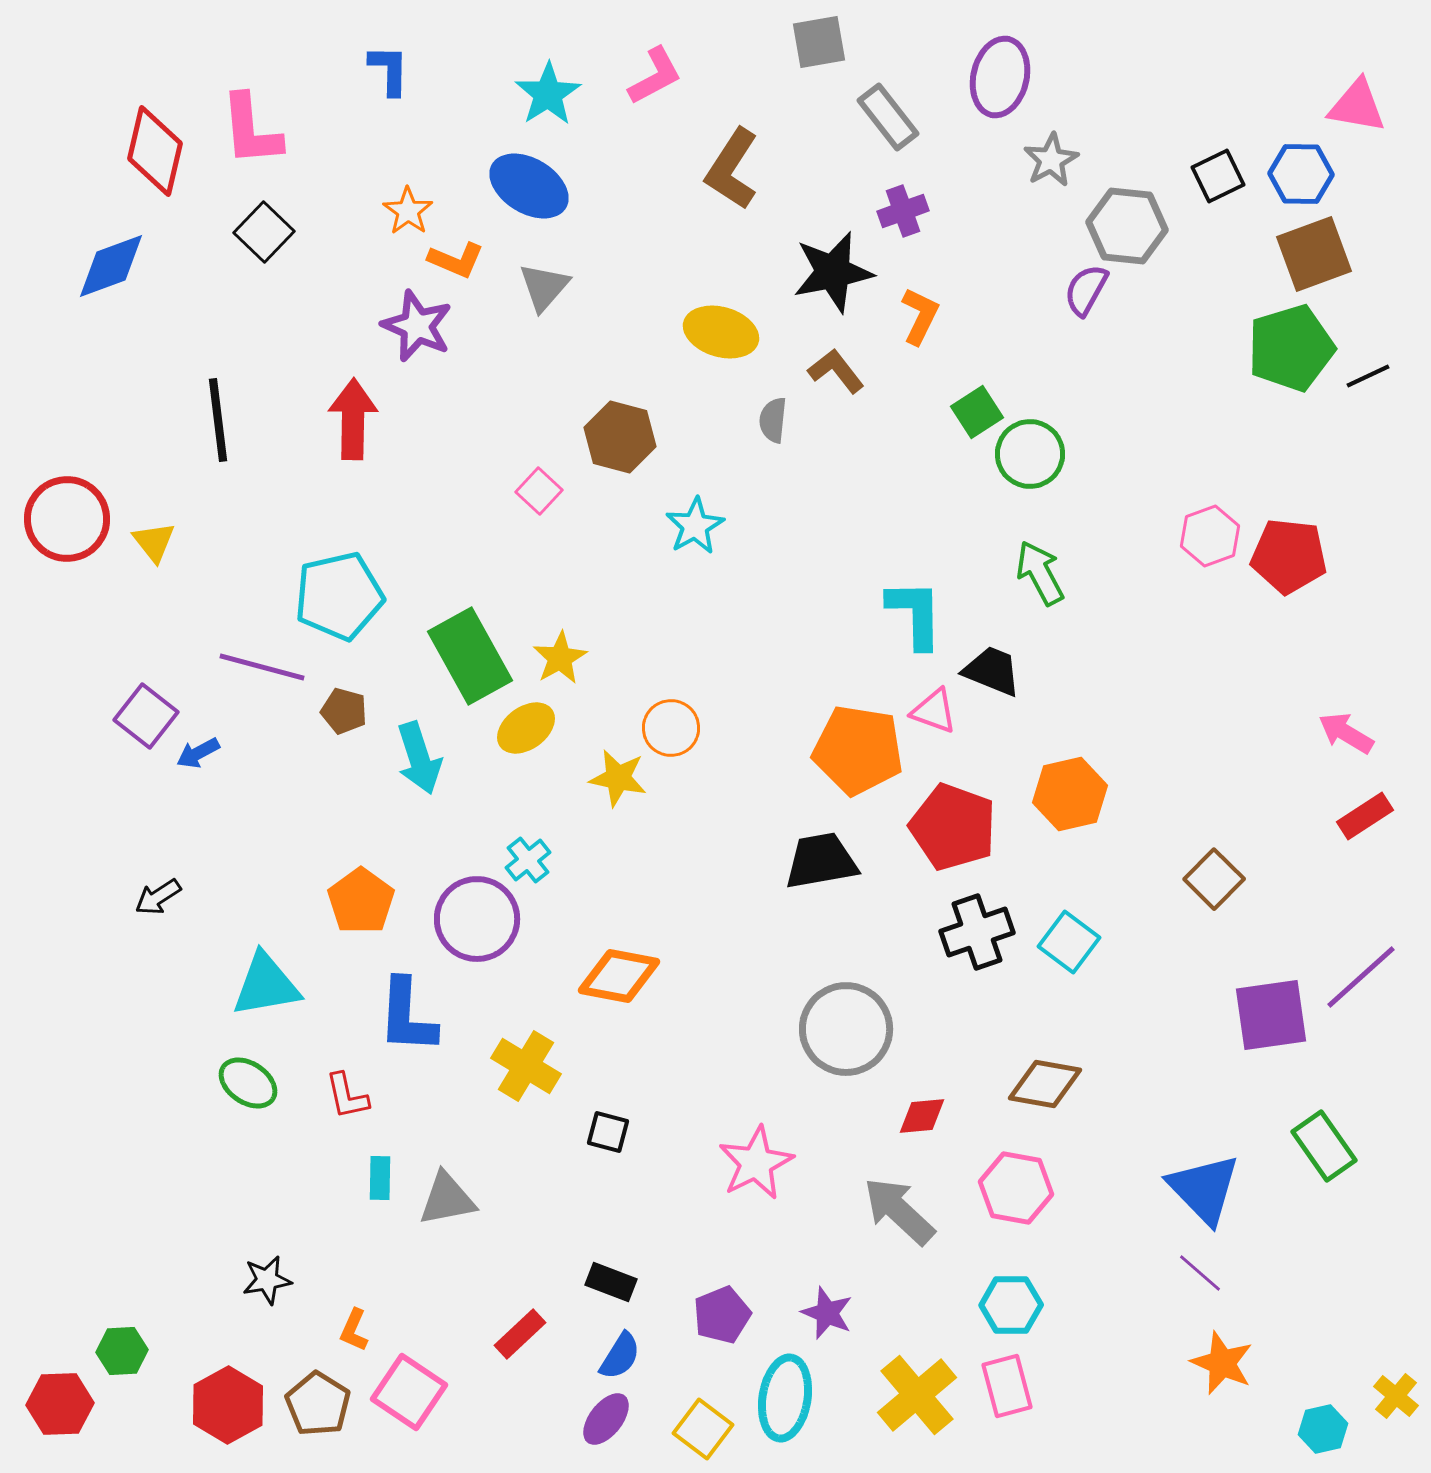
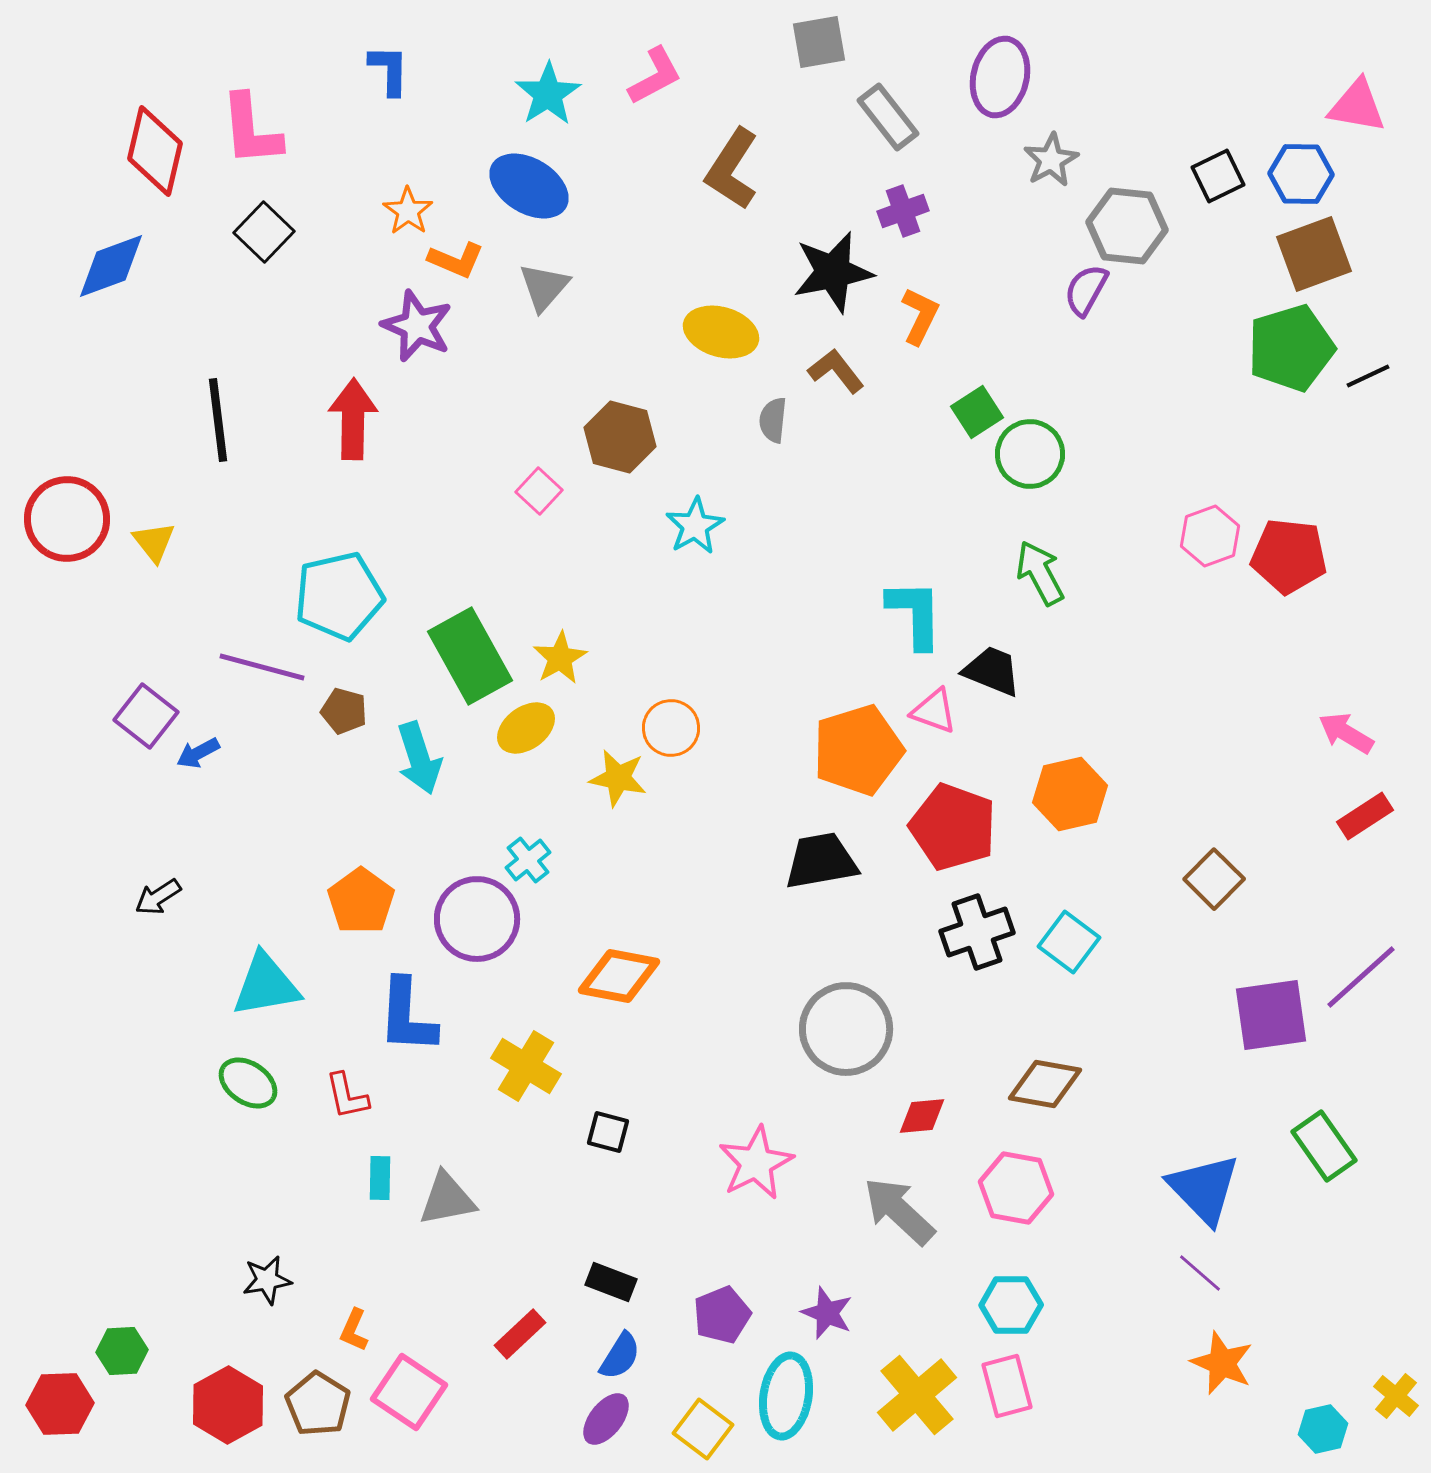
orange pentagon at (858, 750): rotated 26 degrees counterclockwise
cyan ellipse at (785, 1398): moved 1 px right, 2 px up
